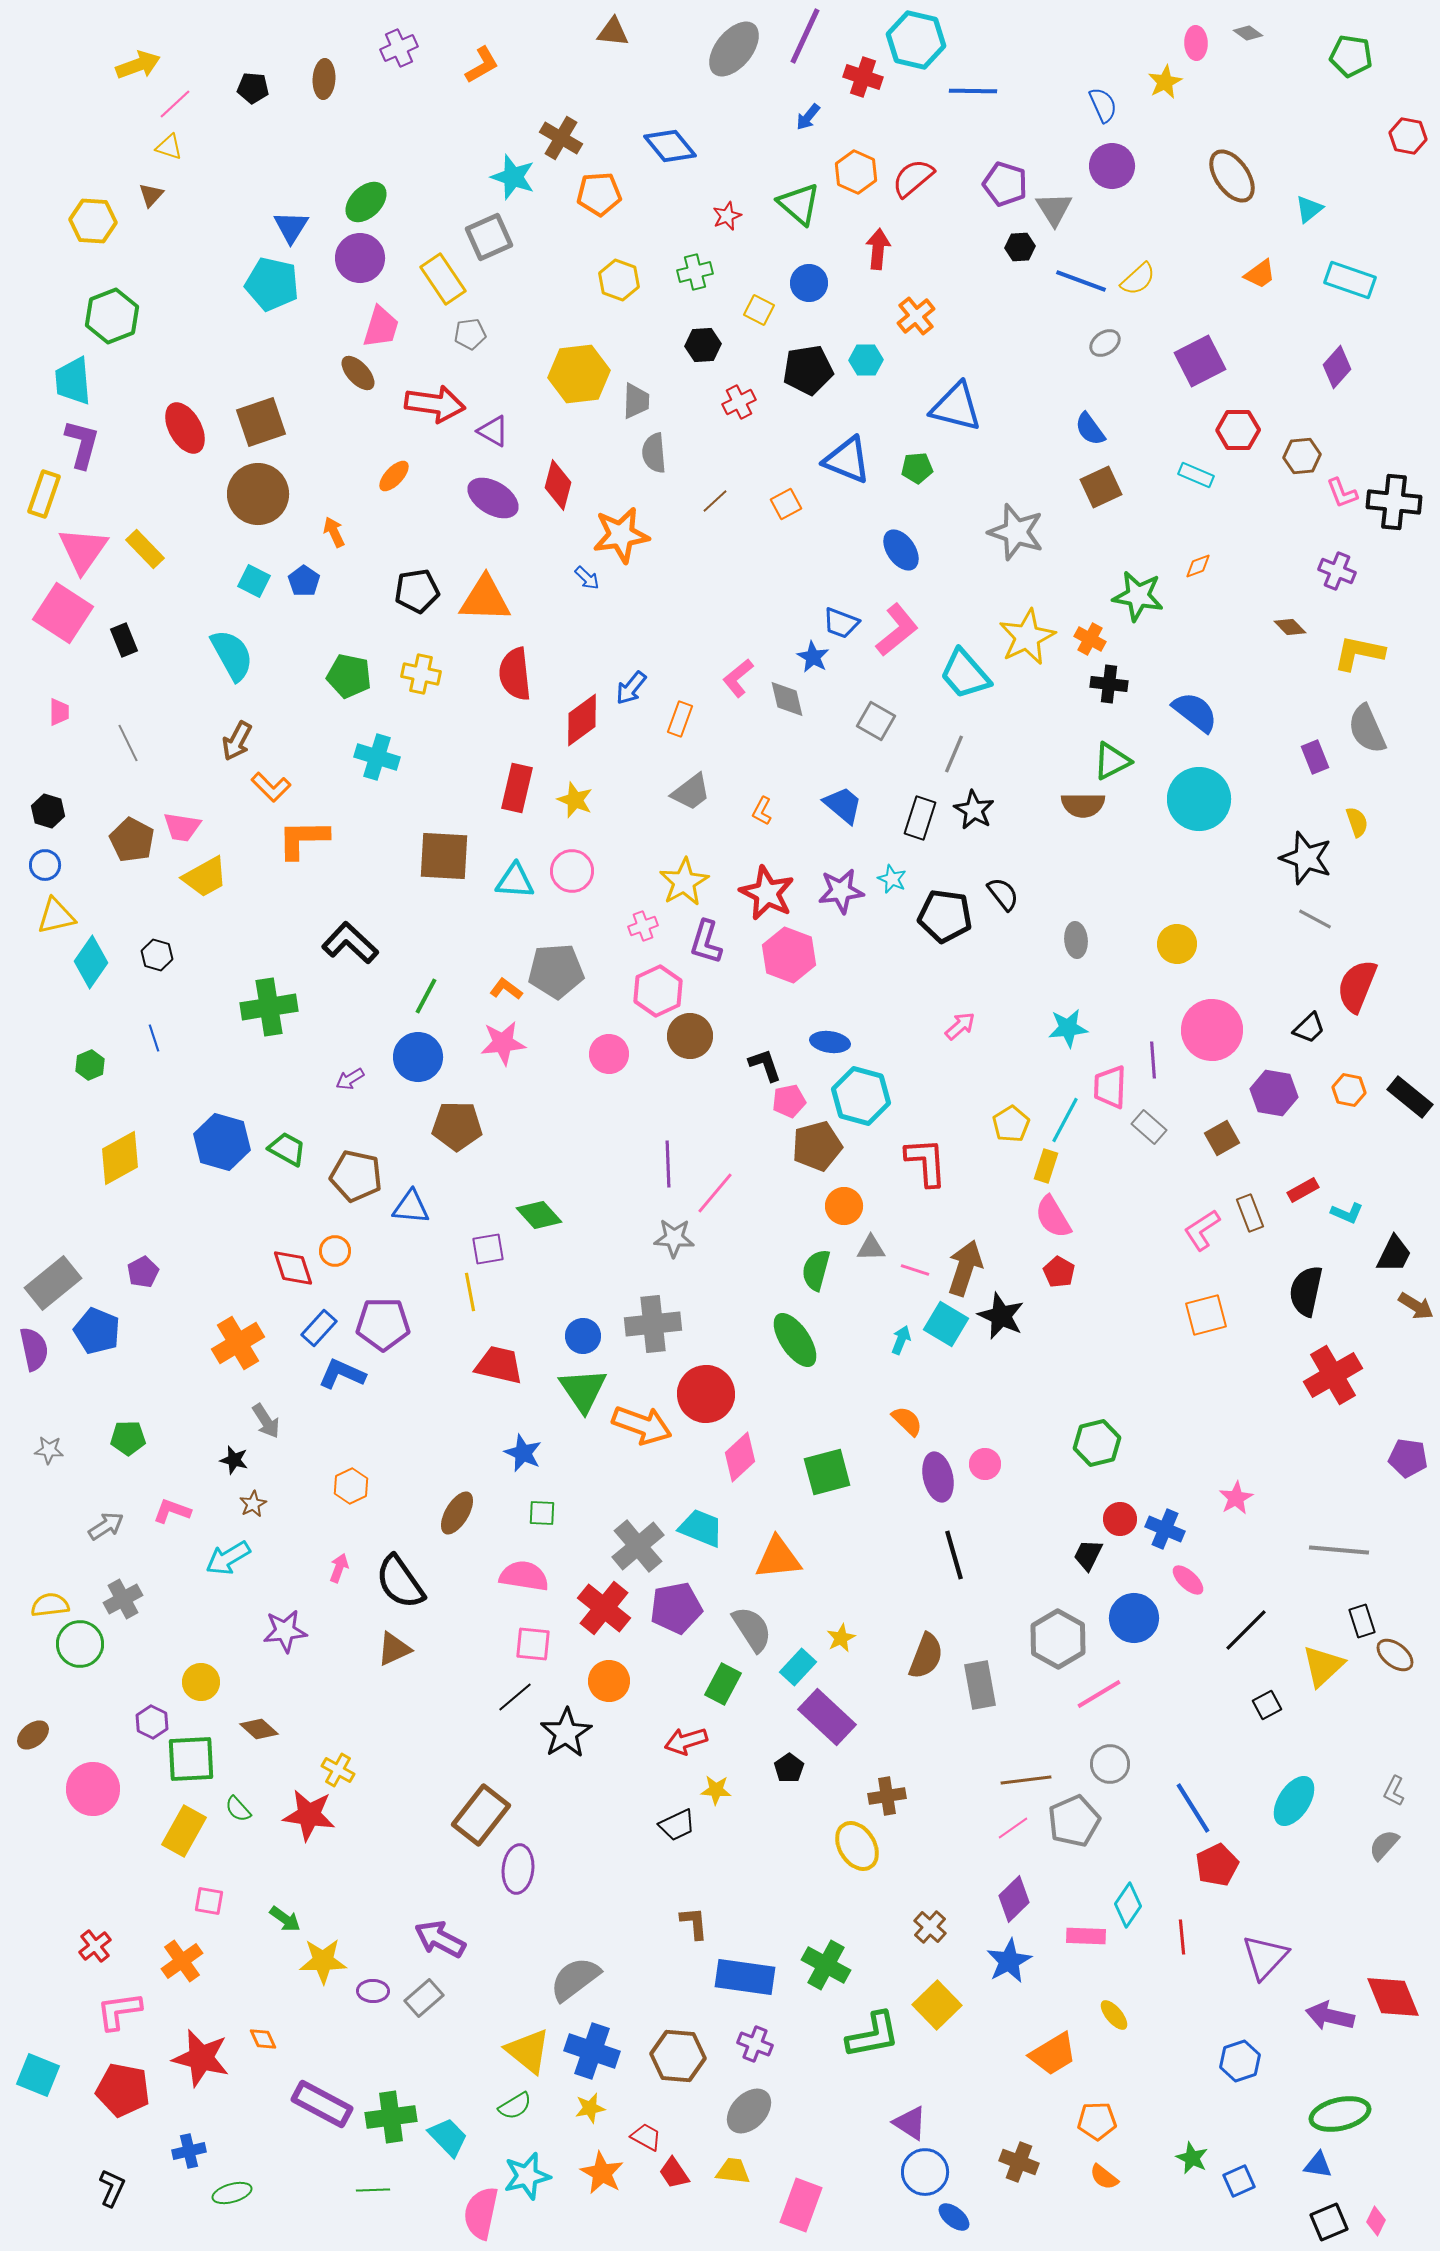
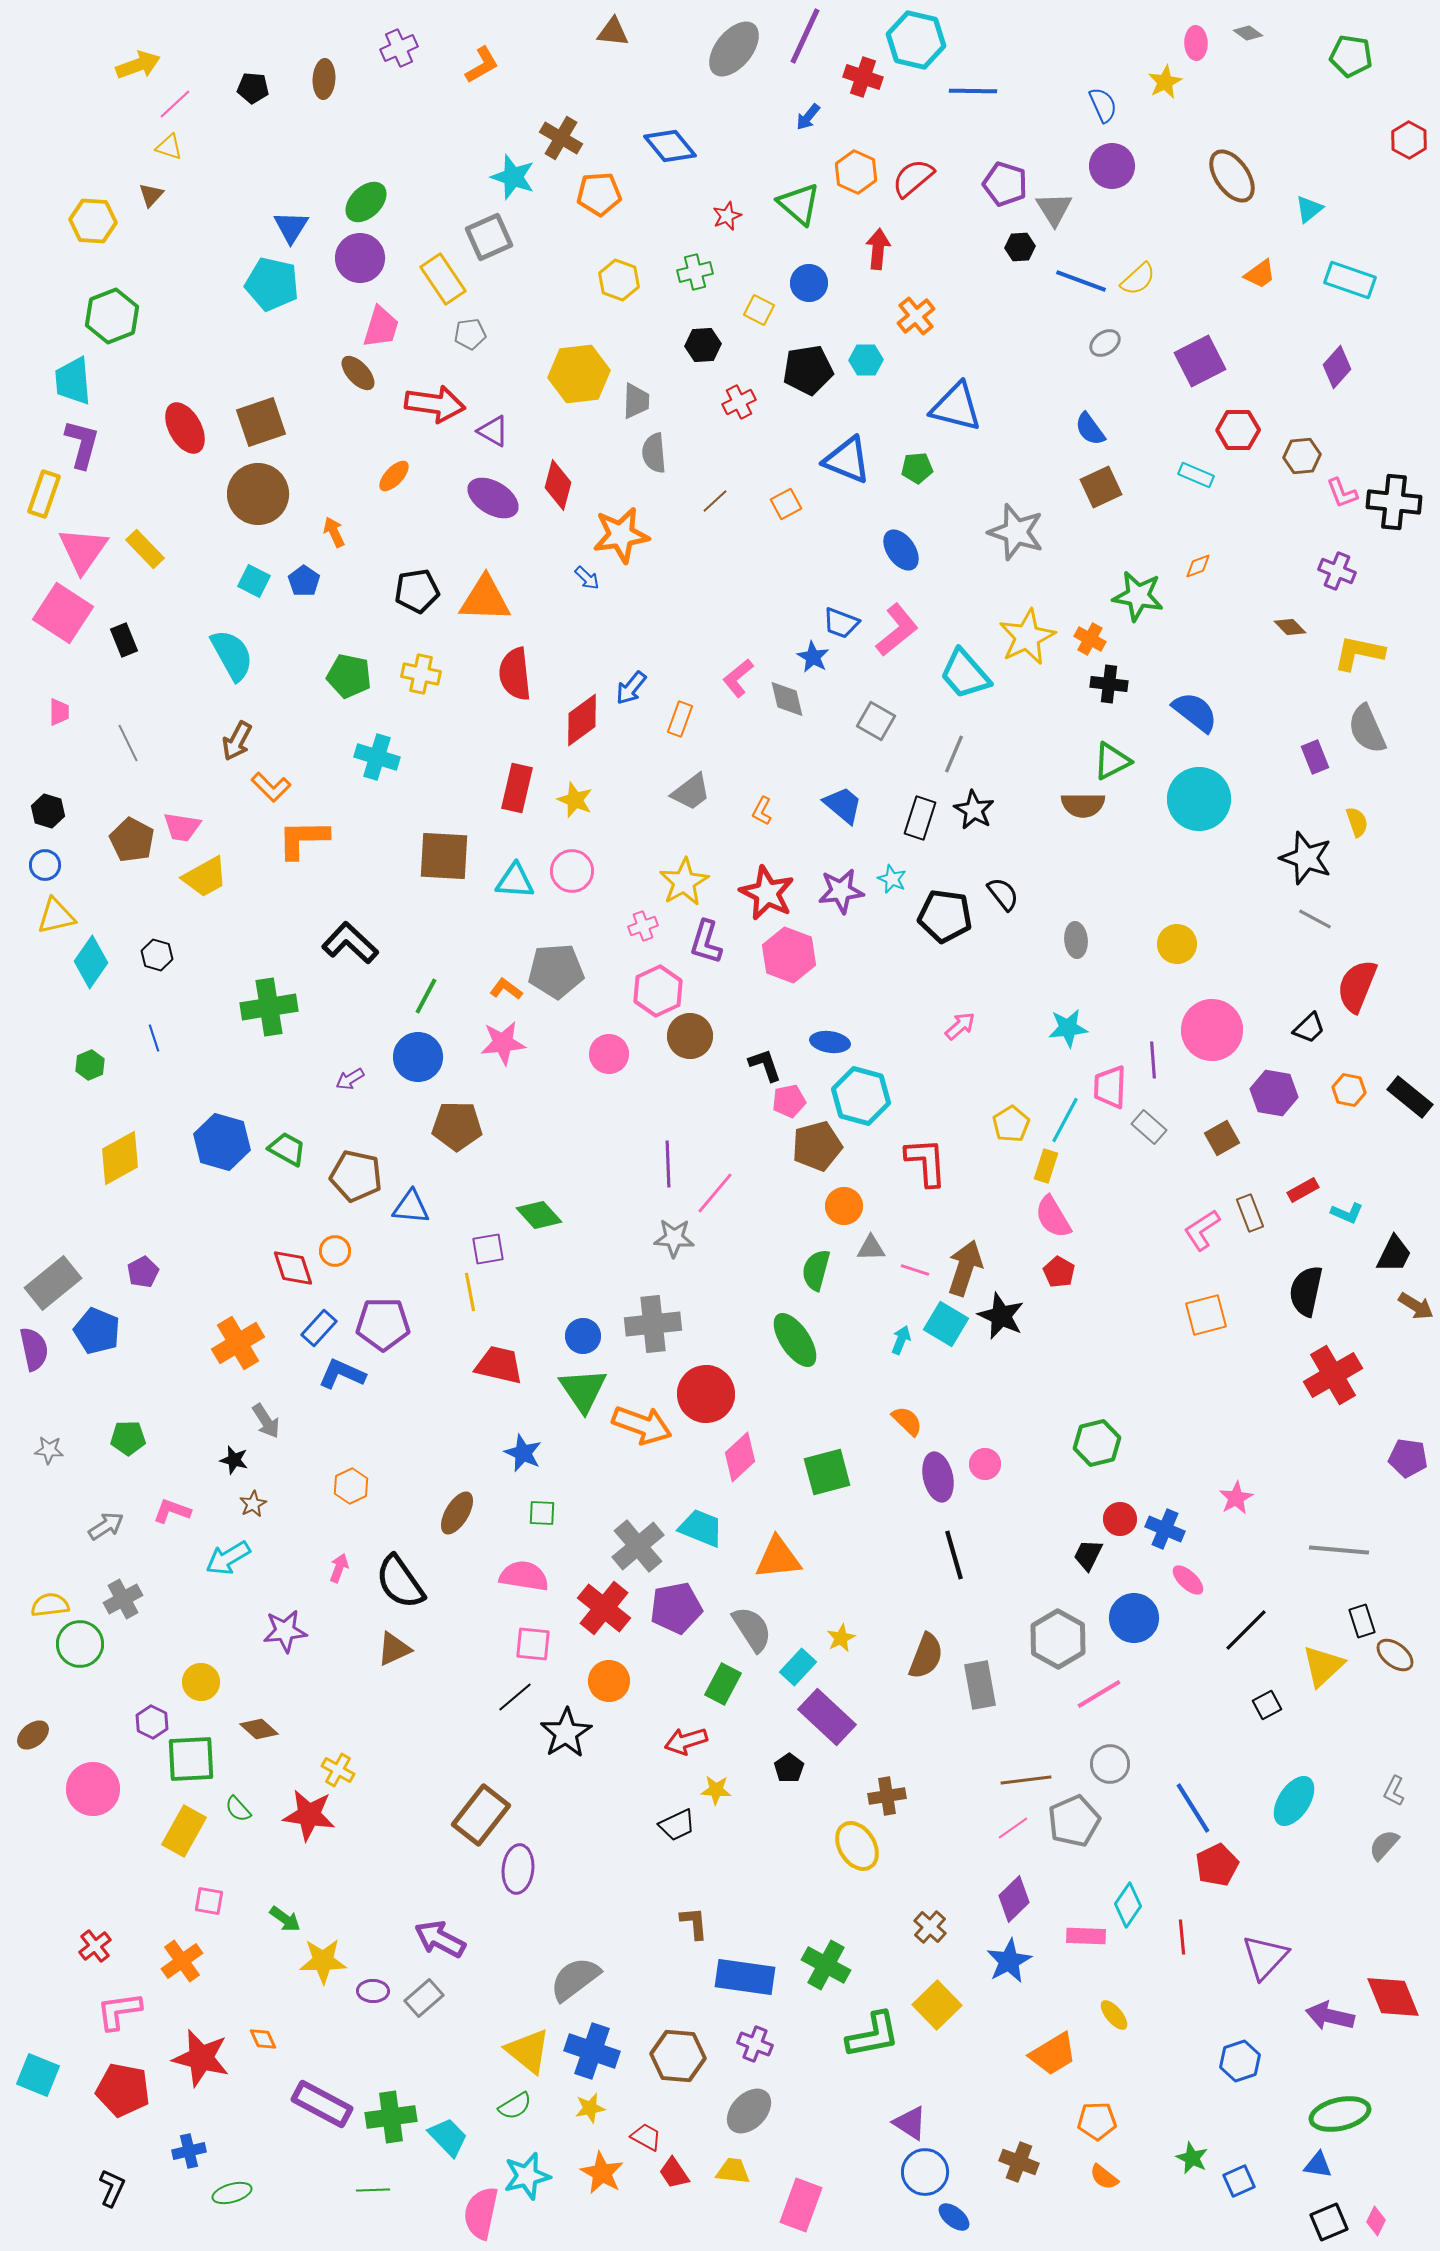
red hexagon at (1408, 136): moved 1 px right, 4 px down; rotated 18 degrees clockwise
